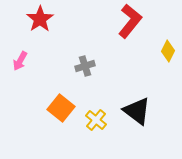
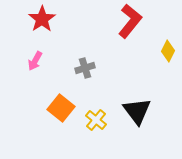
red star: moved 2 px right
pink arrow: moved 15 px right
gray cross: moved 2 px down
black triangle: rotated 16 degrees clockwise
